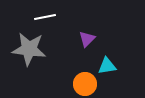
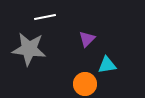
cyan triangle: moved 1 px up
